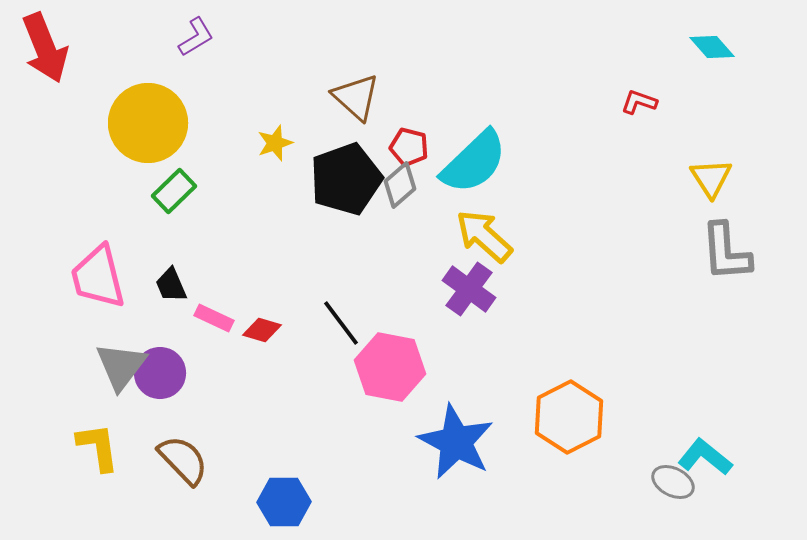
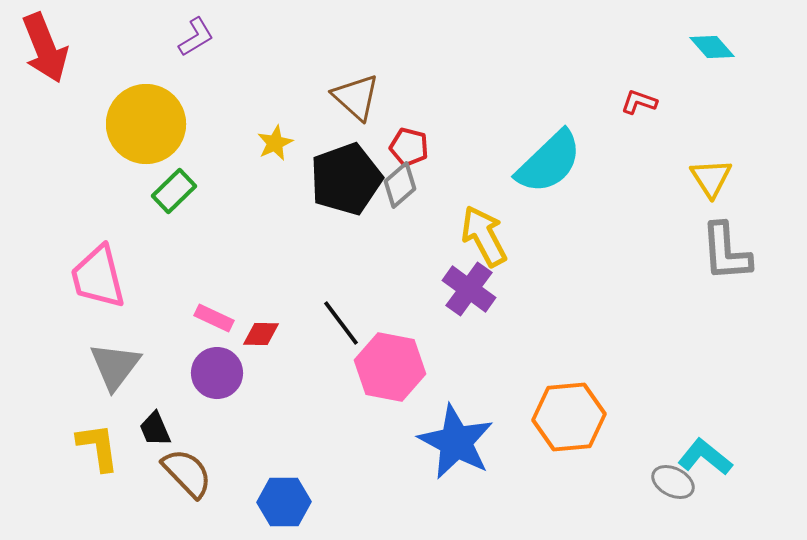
yellow circle: moved 2 px left, 1 px down
yellow star: rotated 6 degrees counterclockwise
cyan semicircle: moved 75 px right
yellow arrow: rotated 20 degrees clockwise
black trapezoid: moved 16 px left, 144 px down
red diamond: moved 1 px left, 4 px down; rotated 15 degrees counterclockwise
gray triangle: moved 6 px left
purple circle: moved 57 px right
orange hexagon: rotated 22 degrees clockwise
brown semicircle: moved 4 px right, 13 px down
